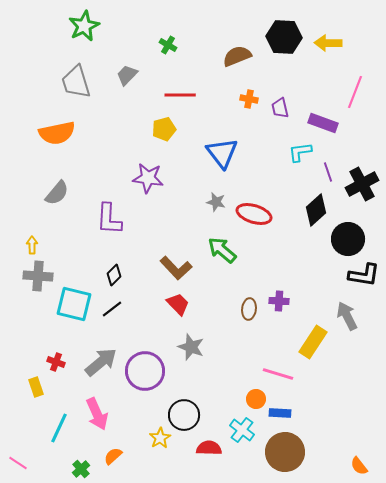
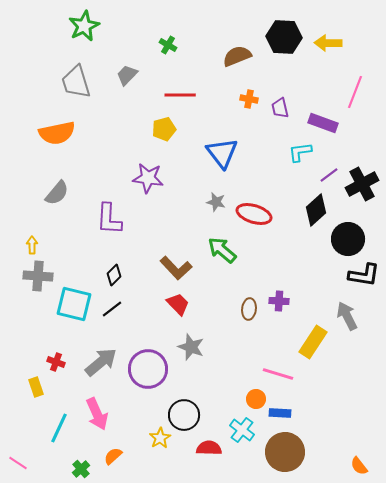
purple line at (328, 172): moved 1 px right, 3 px down; rotated 72 degrees clockwise
purple circle at (145, 371): moved 3 px right, 2 px up
